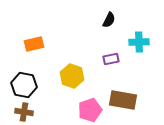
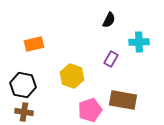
purple rectangle: rotated 49 degrees counterclockwise
black hexagon: moved 1 px left
